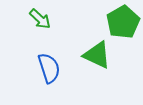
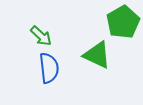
green arrow: moved 1 px right, 17 px down
blue semicircle: rotated 12 degrees clockwise
